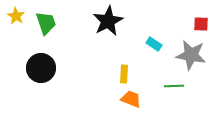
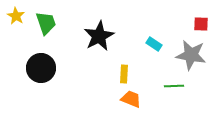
black star: moved 9 px left, 15 px down
